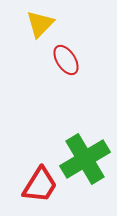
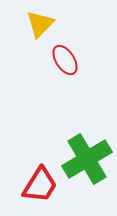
red ellipse: moved 1 px left
green cross: moved 2 px right
